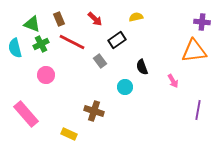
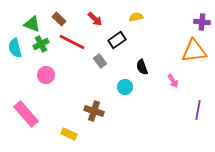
brown rectangle: rotated 24 degrees counterclockwise
